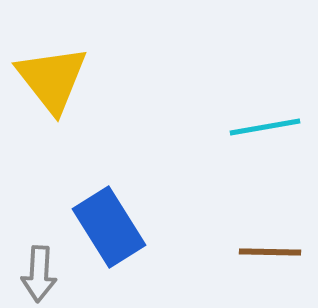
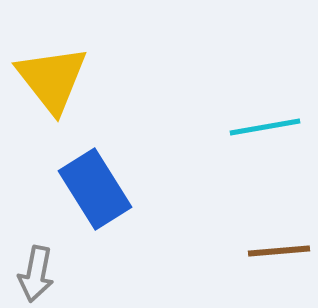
blue rectangle: moved 14 px left, 38 px up
brown line: moved 9 px right, 1 px up; rotated 6 degrees counterclockwise
gray arrow: moved 3 px left; rotated 8 degrees clockwise
